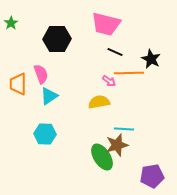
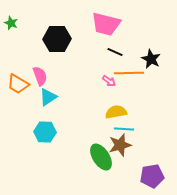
green star: rotated 16 degrees counterclockwise
pink semicircle: moved 1 px left, 2 px down
orange trapezoid: rotated 60 degrees counterclockwise
cyan triangle: moved 1 px left, 1 px down
yellow semicircle: moved 17 px right, 10 px down
cyan hexagon: moved 2 px up
brown star: moved 3 px right
green ellipse: moved 1 px left
